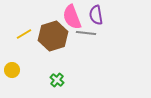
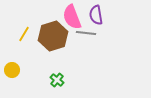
yellow line: rotated 28 degrees counterclockwise
